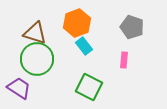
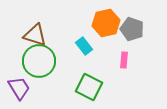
orange hexagon: moved 29 px right; rotated 8 degrees clockwise
gray pentagon: moved 2 px down
brown triangle: moved 2 px down
green circle: moved 2 px right, 2 px down
purple trapezoid: rotated 25 degrees clockwise
